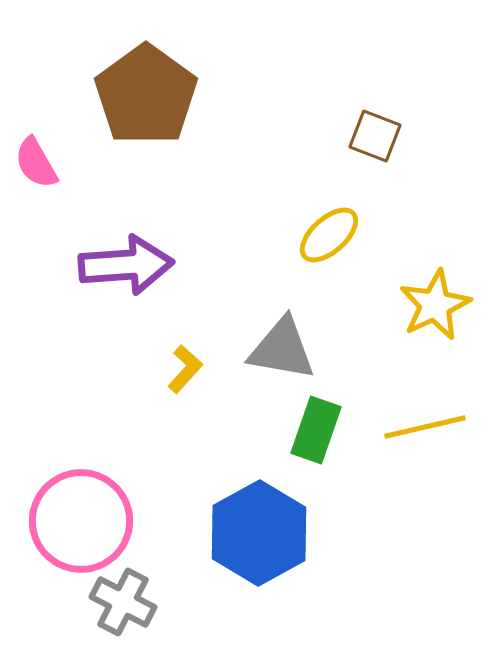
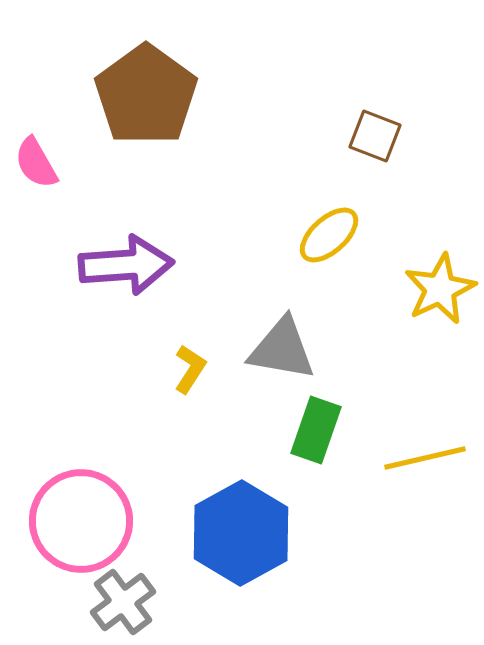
yellow star: moved 5 px right, 16 px up
yellow L-shape: moved 5 px right; rotated 9 degrees counterclockwise
yellow line: moved 31 px down
blue hexagon: moved 18 px left
gray cross: rotated 26 degrees clockwise
